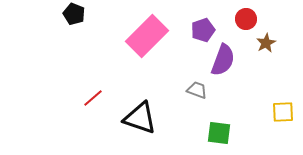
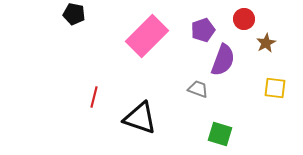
black pentagon: rotated 10 degrees counterclockwise
red circle: moved 2 px left
gray trapezoid: moved 1 px right, 1 px up
red line: moved 1 px right, 1 px up; rotated 35 degrees counterclockwise
yellow square: moved 8 px left, 24 px up; rotated 10 degrees clockwise
green square: moved 1 px right, 1 px down; rotated 10 degrees clockwise
